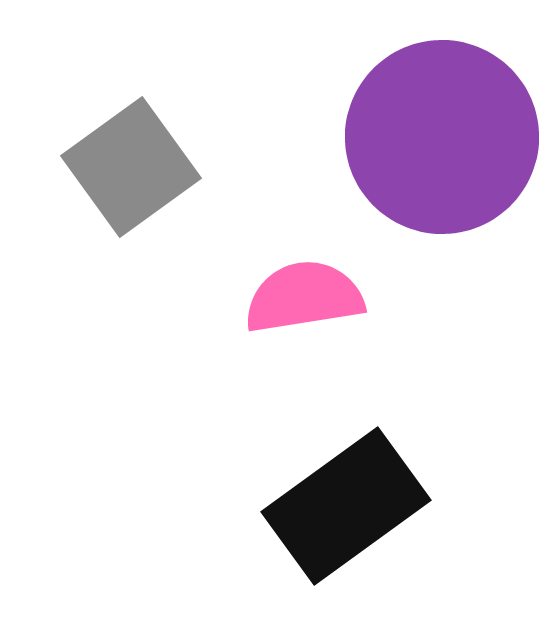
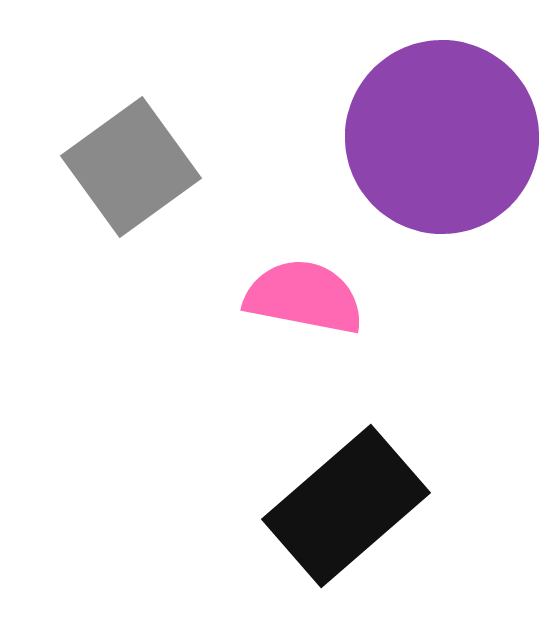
pink semicircle: rotated 20 degrees clockwise
black rectangle: rotated 5 degrees counterclockwise
